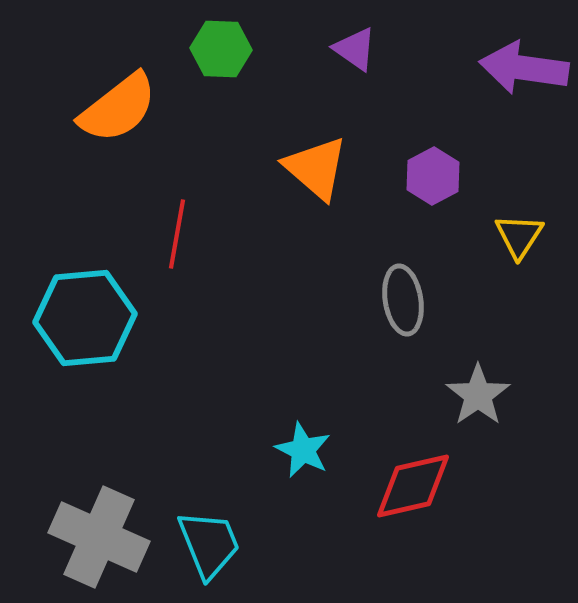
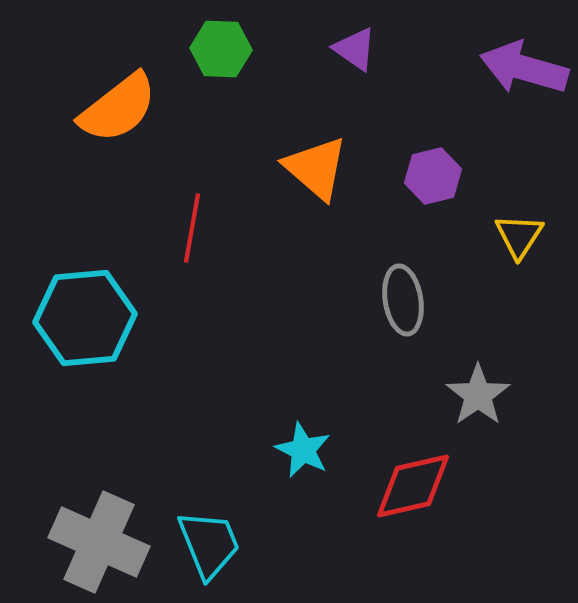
purple arrow: rotated 8 degrees clockwise
purple hexagon: rotated 14 degrees clockwise
red line: moved 15 px right, 6 px up
gray cross: moved 5 px down
